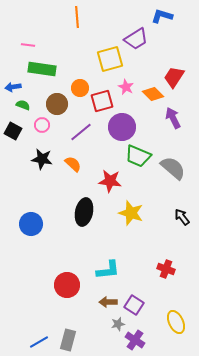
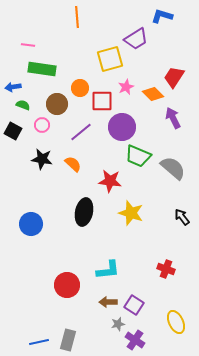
pink star: rotated 21 degrees clockwise
red square: rotated 15 degrees clockwise
blue line: rotated 18 degrees clockwise
